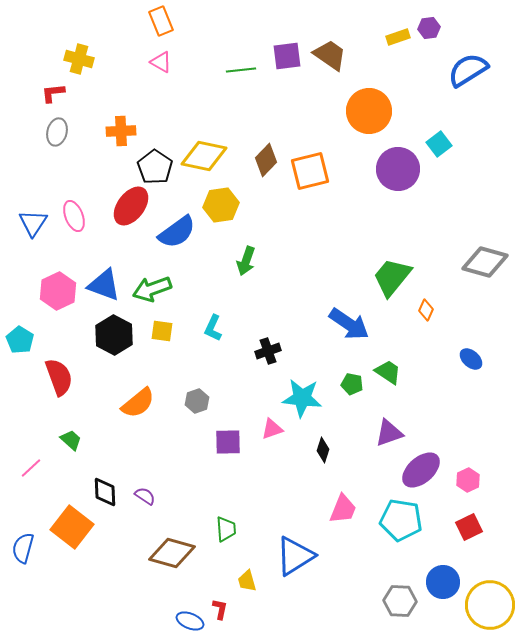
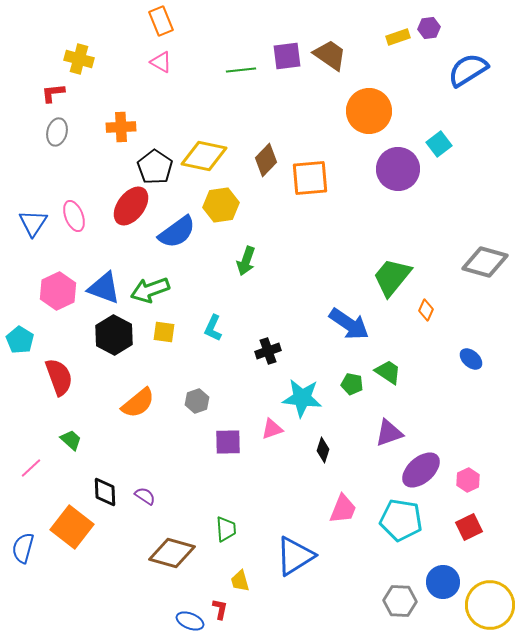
orange cross at (121, 131): moved 4 px up
orange square at (310, 171): moved 7 px down; rotated 9 degrees clockwise
blue triangle at (104, 285): moved 3 px down
green arrow at (152, 289): moved 2 px left, 1 px down
yellow square at (162, 331): moved 2 px right, 1 px down
yellow trapezoid at (247, 581): moved 7 px left
